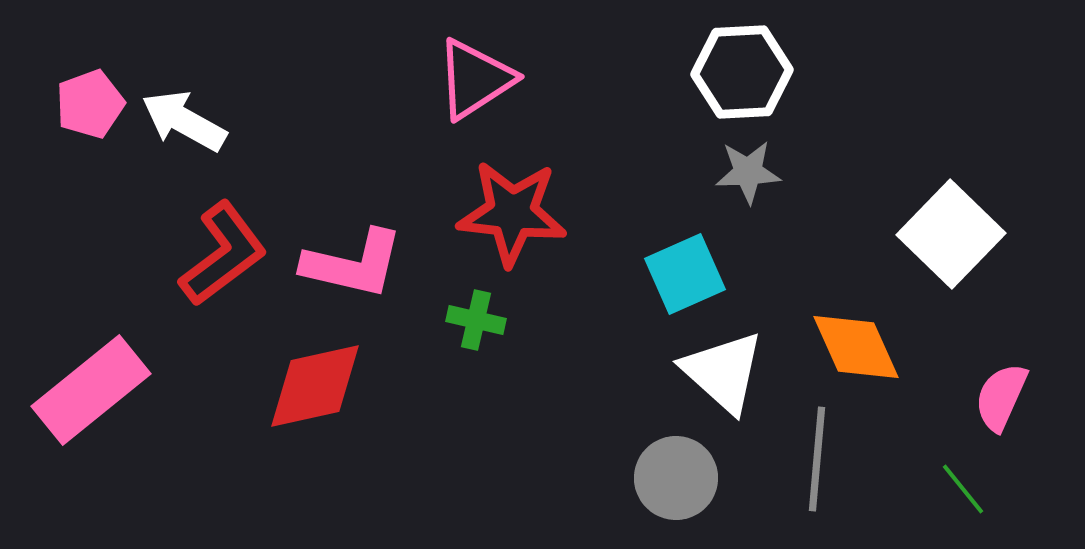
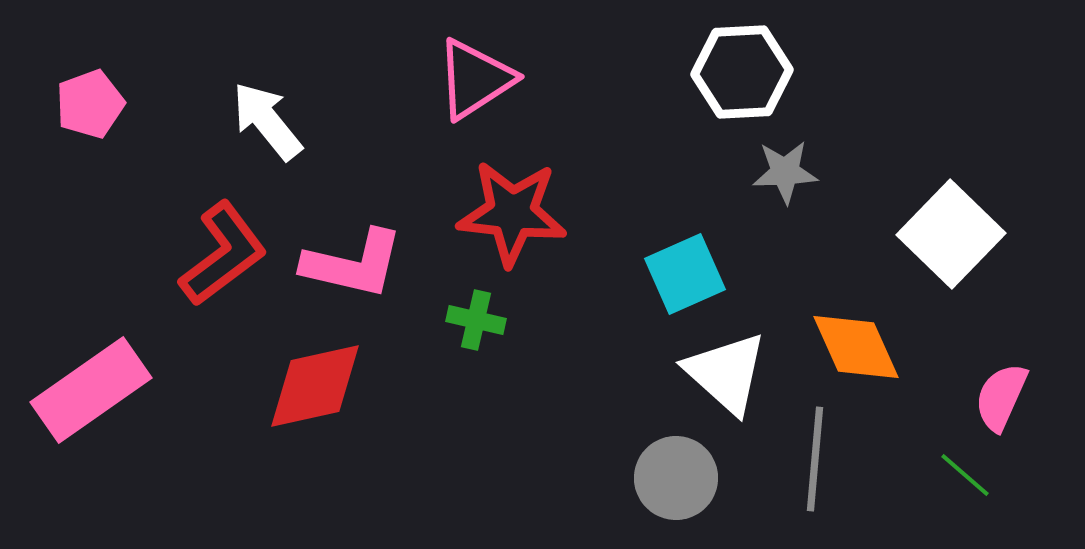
white arrow: moved 83 px right; rotated 22 degrees clockwise
gray star: moved 37 px right
white triangle: moved 3 px right, 1 px down
pink rectangle: rotated 4 degrees clockwise
gray line: moved 2 px left
green line: moved 2 px right, 14 px up; rotated 10 degrees counterclockwise
